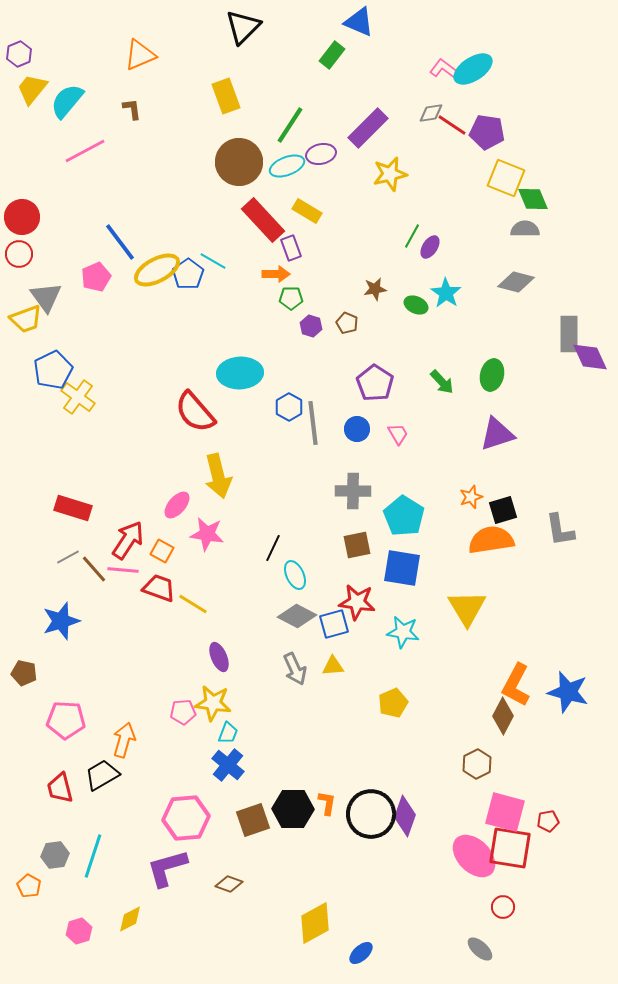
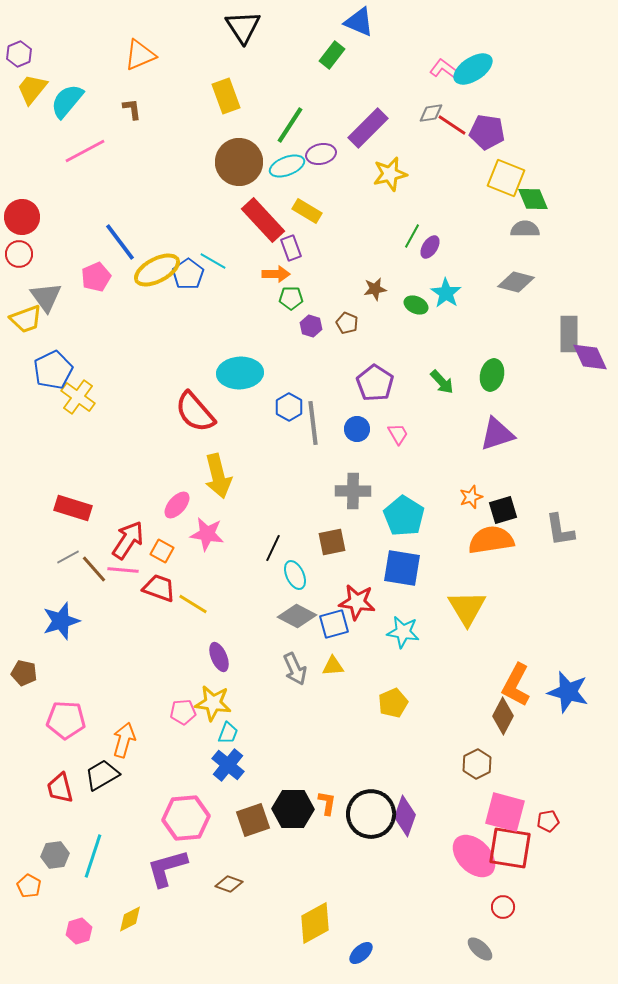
black triangle at (243, 27): rotated 18 degrees counterclockwise
brown square at (357, 545): moved 25 px left, 3 px up
